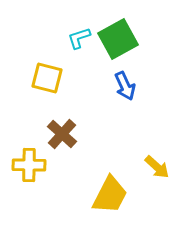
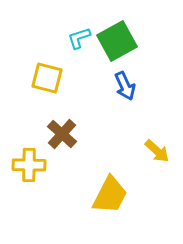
green square: moved 1 px left, 2 px down
yellow arrow: moved 16 px up
